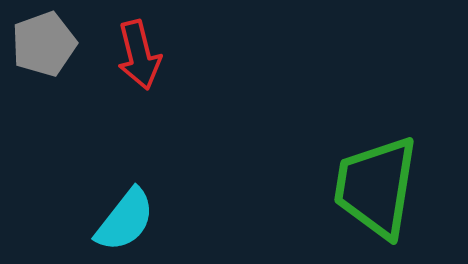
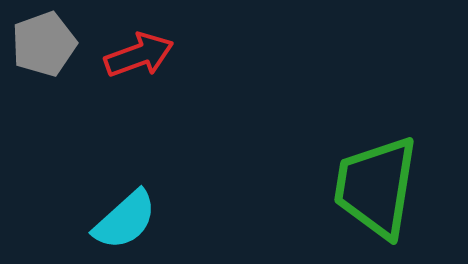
red arrow: rotated 96 degrees counterclockwise
cyan semicircle: rotated 10 degrees clockwise
